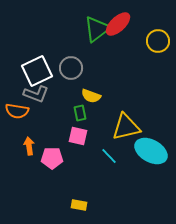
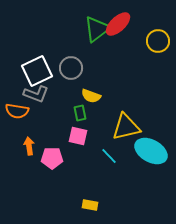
yellow rectangle: moved 11 px right
